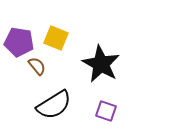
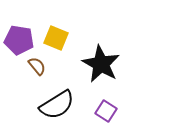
purple pentagon: moved 2 px up
black semicircle: moved 3 px right
purple square: rotated 15 degrees clockwise
